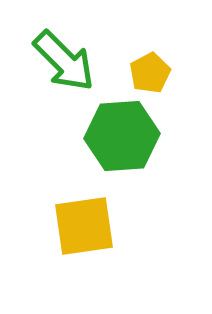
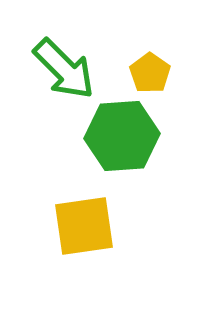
green arrow: moved 8 px down
yellow pentagon: rotated 9 degrees counterclockwise
